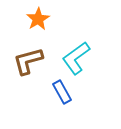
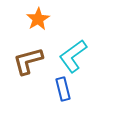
cyan L-shape: moved 3 px left, 2 px up
blue rectangle: moved 1 px right, 3 px up; rotated 15 degrees clockwise
